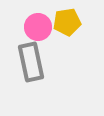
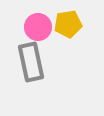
yellow pentagon: moved 1 px right, 2 px down
